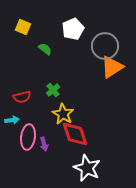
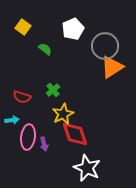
yellow square: rotated 14 degrees clockwise
red semicircle: rotated 30 degrees clockwise
yellow star: rotated 15 degrees clockwise
